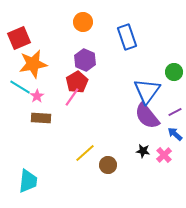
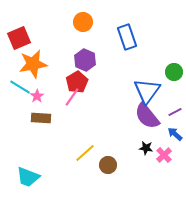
black star: moved 3 px right, 3 px up
cyan trapezoid: moved 4 px up; rotated 105 degrees clockwise
